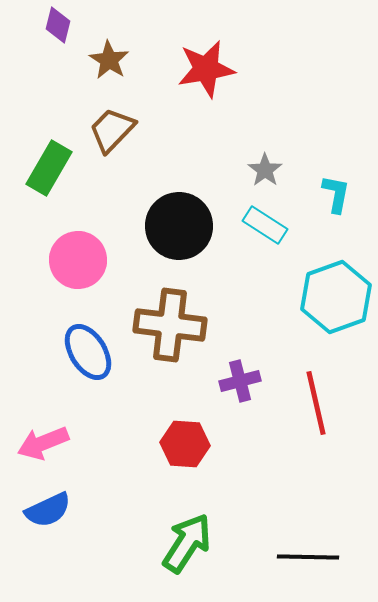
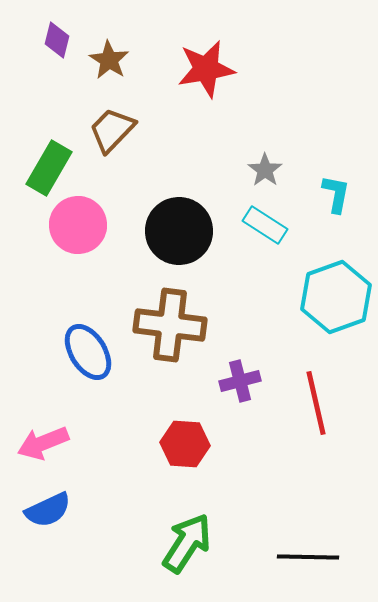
purple diamond: moved 1 px left, 15 px down
black circle: moved 5 px down
pink circle: moved 35 px up
